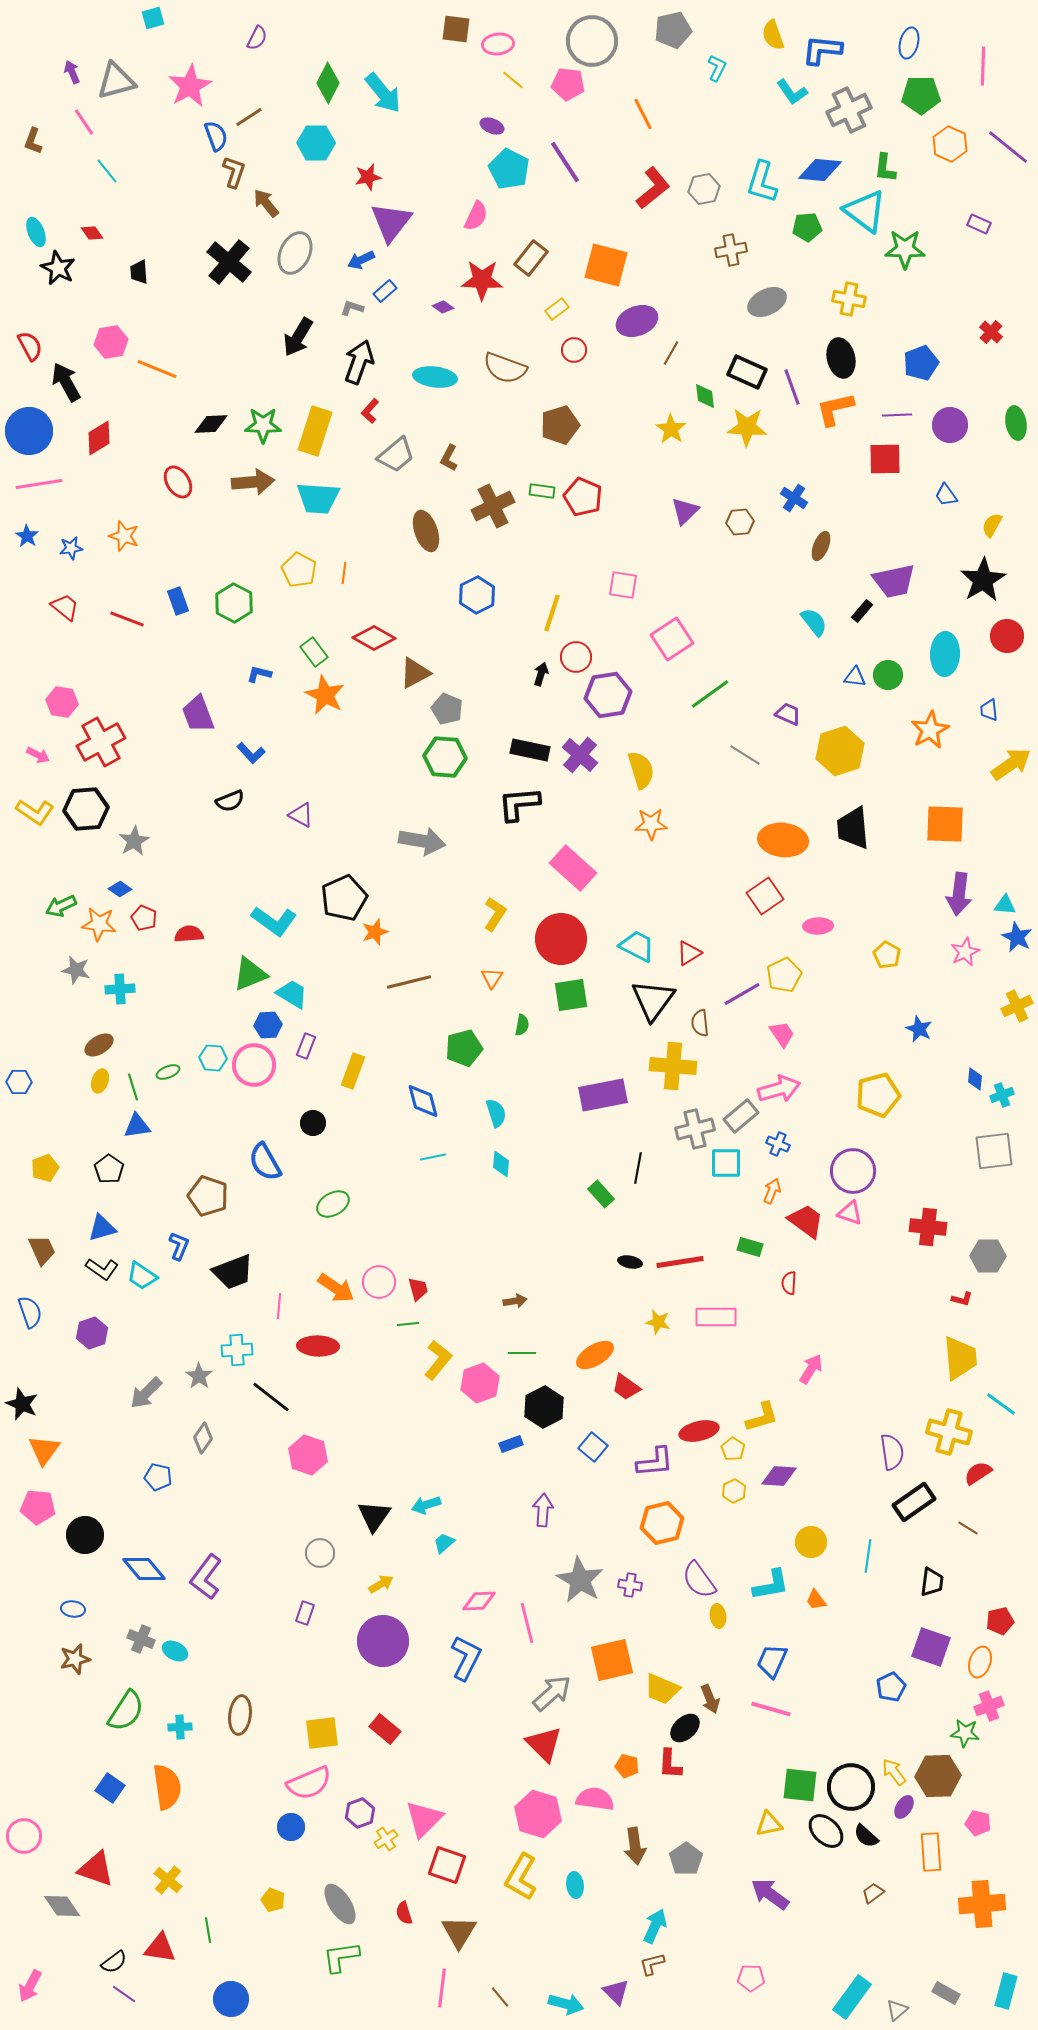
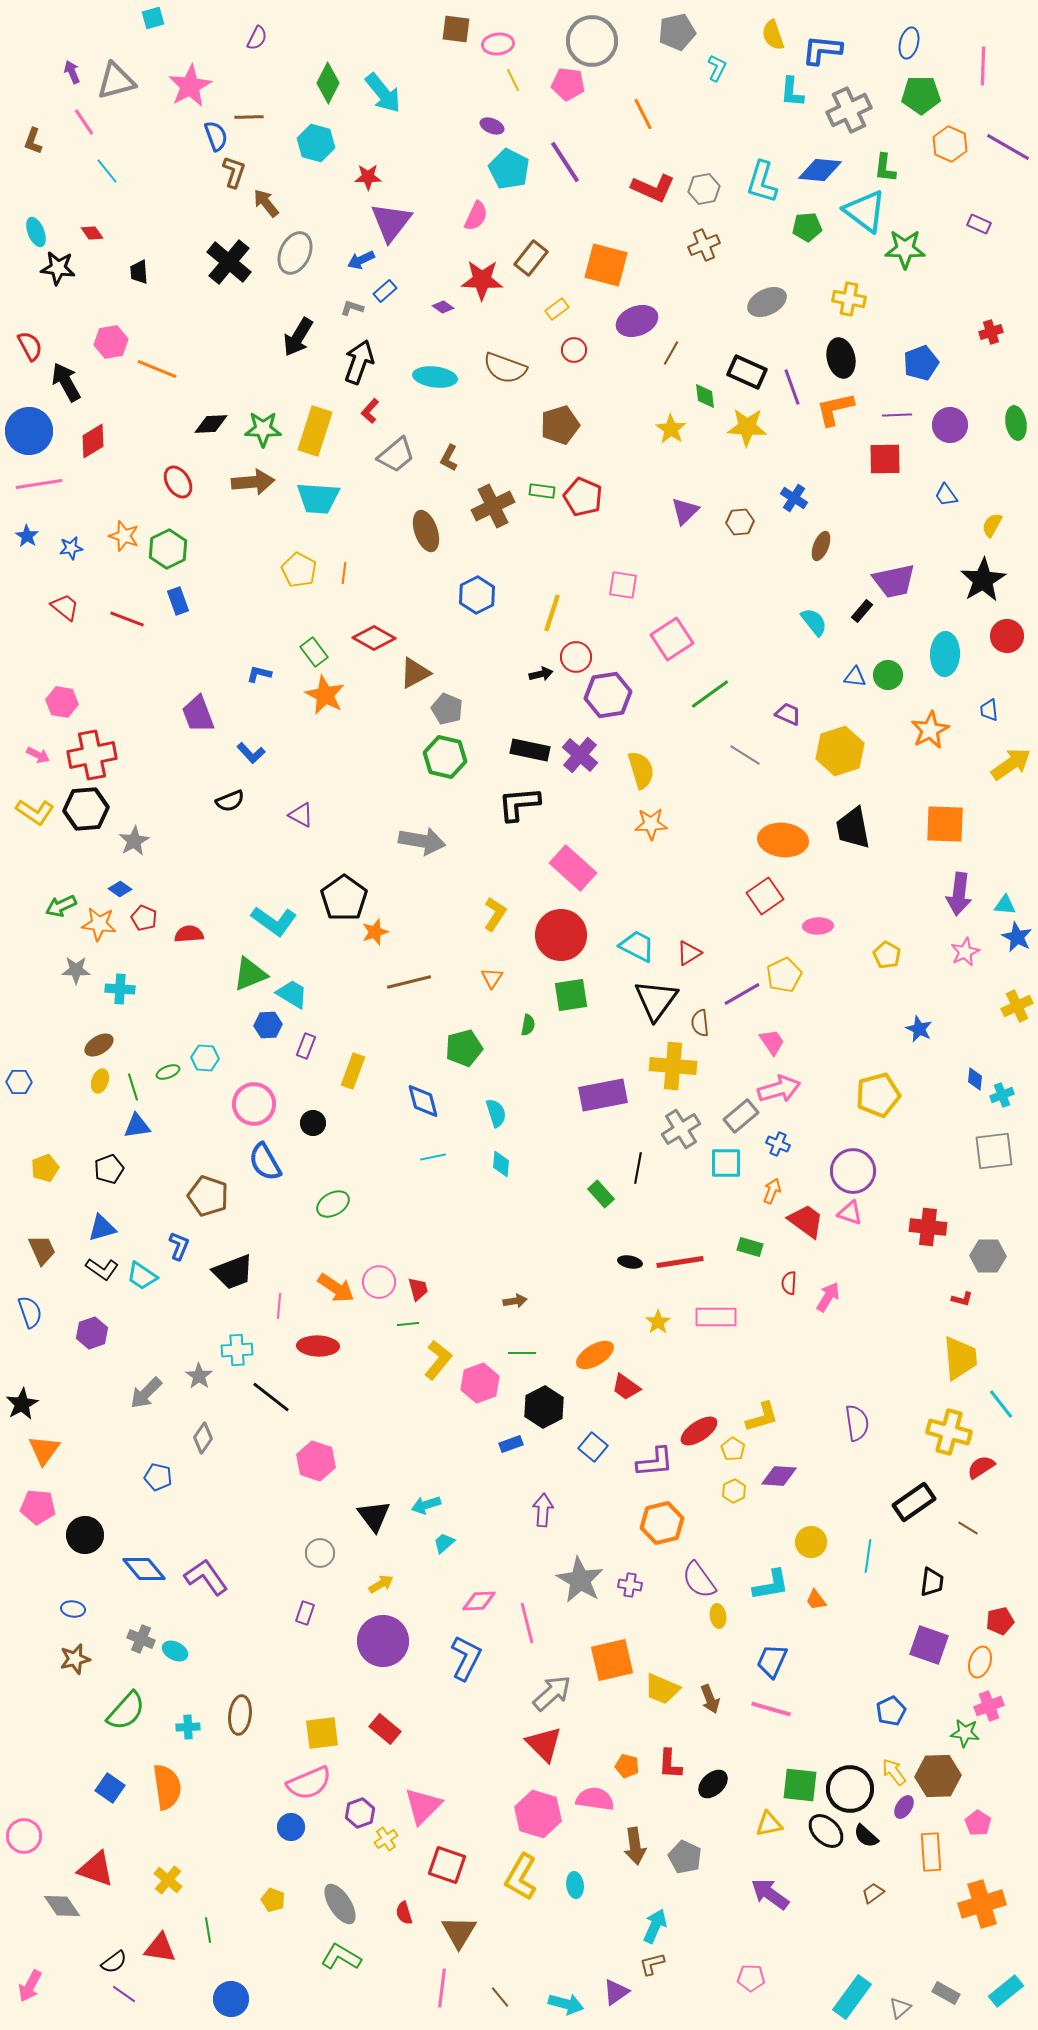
gray pentagon at (673, 30): moved 4 px right, 2 px down
yellow line at (513, 80): rotated 25 degrees clockwise
cyan L-shape at (792, 92): rotated 40 degrees clockwise
brown line at (249, 117): rotated 32 degrees clockwise
cyan hexagon at (316, 143): rotated 15 degrees clockwise
purple line at (1008, 147): rotated 9 degrees counterclockwise
red star at (368, 177): rotated 12 degrees clockwise
red L-shape at (653, 188): rotated 63 degrees clockwise
brown cross at (731, 250): moved 27 px left, 5 px up; rotated 12 degrees counterclockwise
black star at (58, 268): rotated 20 degrees counterclockwise
red cross at (991, 332): rotated 30 degrees clockwise
green star at (263, 425): moved 4 px down
red diamond at (99, 438): moved 6 px left, 3 px down
green hexagon at (234, 603): moved 66 px left, 54 px up; rotated 6 degrees clockwise
black arrow at (541, 674): rotated 60 degrees clockwise
red cross at (101, 742): moved 9 px left, 13 px down; rotated 18 degrees clockwise
green hexagon at (445, 757): rotated 9 degrees clockwise
black trapezoid at (853, 828): rotated 6 degrees counterclockwise
black pentagon at (344, 898): rotated 12 degrees counterclockwise
red circle at (561, 939): moved 4 px up
gray star at (76, 970): rotated 12 degrees counterclockwise
cyan cross at (120, 989): rotated 8 degrees clockwise
black triangle at (653, 1000): moved 3 px right
green semicircle at (522, 1025): moved 6 px right
pink trapezoid at (782, 1034): moved 10 px left, 8 px down
cyan hexagon at (213, 1058): moved 8 px left
pink circle at (254, 1065): moved 39 px down
gray cross at (695, 1129): moved 14 px left; rotated 18 degrees counterclockwise
black pentagon at (109, 1169): rotated 16 degrees clockwise
yellow star at (658, 1322): rotated 25 degrees clockwise
pink arrow at (811, 1369): moved 17 px right, 72 px up
black star at (22, 1404): rotated 20 degrees clockwise
cyan line at (1001, 1404): rotated 16 degrees clockwise
red ellipse at (699, 1431): rotated 21 degrees counterclockwise
purple semicircle at (892, 1452): moved 35 px left, 29 px up
pink hexagon at (308, 1455): moved 8 px right, 6 px down
red semicircle at (978, 1473): moved 3 px right, 6 px up
black triangle at (374, 1516): rotated 12 degrees counterclockwise
purple L-shape at (206, 1577): rotated 108 degrees clockwise
purple square at (931, 1647): moved 2 px left, 2 px up
blue pentagon at (891, 1687): moved 24 px down
green semicircle at (126, 1711): rotated 9 degrees clockwise
cyan cross at (180, 1727): moved 8 px right
black ellipse at (685, 1728): moved 28 px right, 56 px down
black circle at (851, 1787): moved 1 px left, 2 px down
pink triangle at (424, 1819): moved 1 px left, 13 px up
pink pentagon at (978, 1823): rotated 20 degrees clockwise
gray pentagon at (686, 1859): moved 1 px left, 2 px up; rotated 12 degrees counterclockwise
orange cross at (982, 1904): rotated 12 degrees counterclockwise
green L-shape at (341, 1957): rotated 39 degrees clockwise
cyan rectangle at (1006, 1991): rotated 36 degrees clockwise
purple triangle at (616, 1992): rotated 40 degrees clockwise
gray triangle at (897, 2010): moved 3 px right, 2 px up
